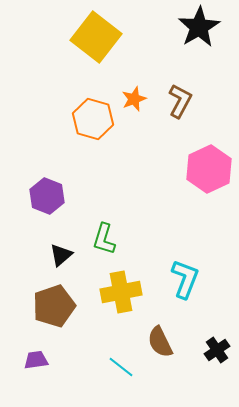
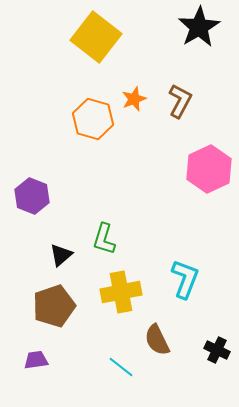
purple hexagon: moved 15 px left
brown semicircle: moved 3 px left, 2 px up
black cross: rotated 30 degrees counterclockwise
